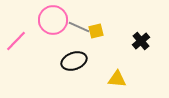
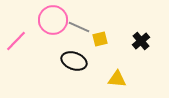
yellow square: moved 4 px right, 8 px down
black ellipse: rotated 40 degrees clockwise
